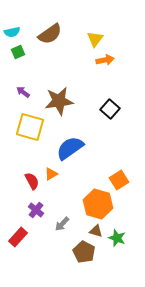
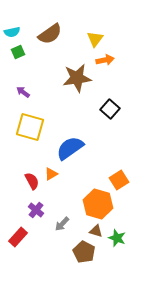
brown star: moved 18 px right, 23 px up
